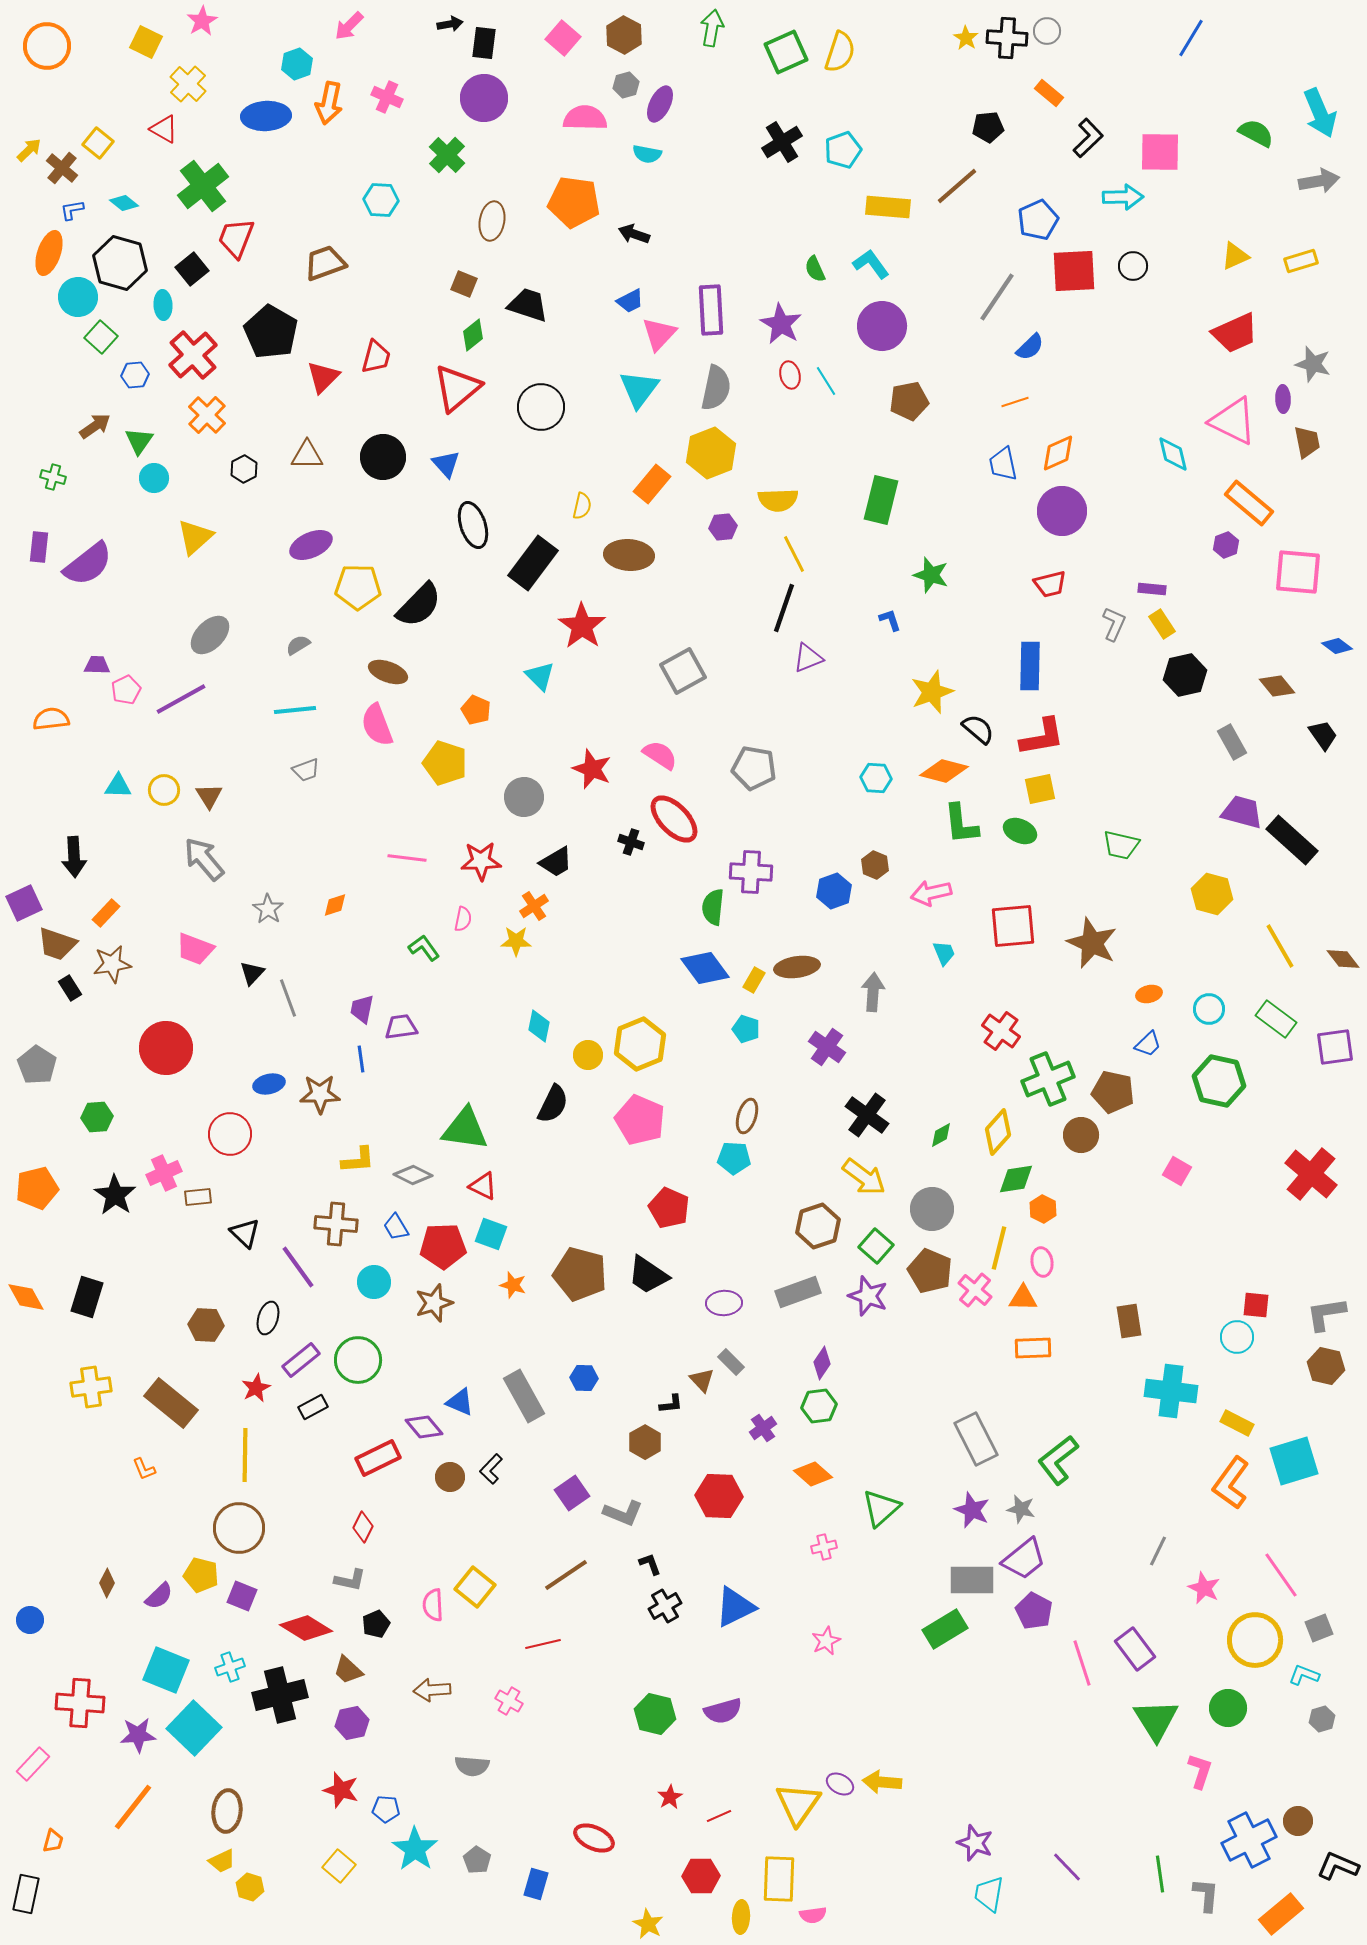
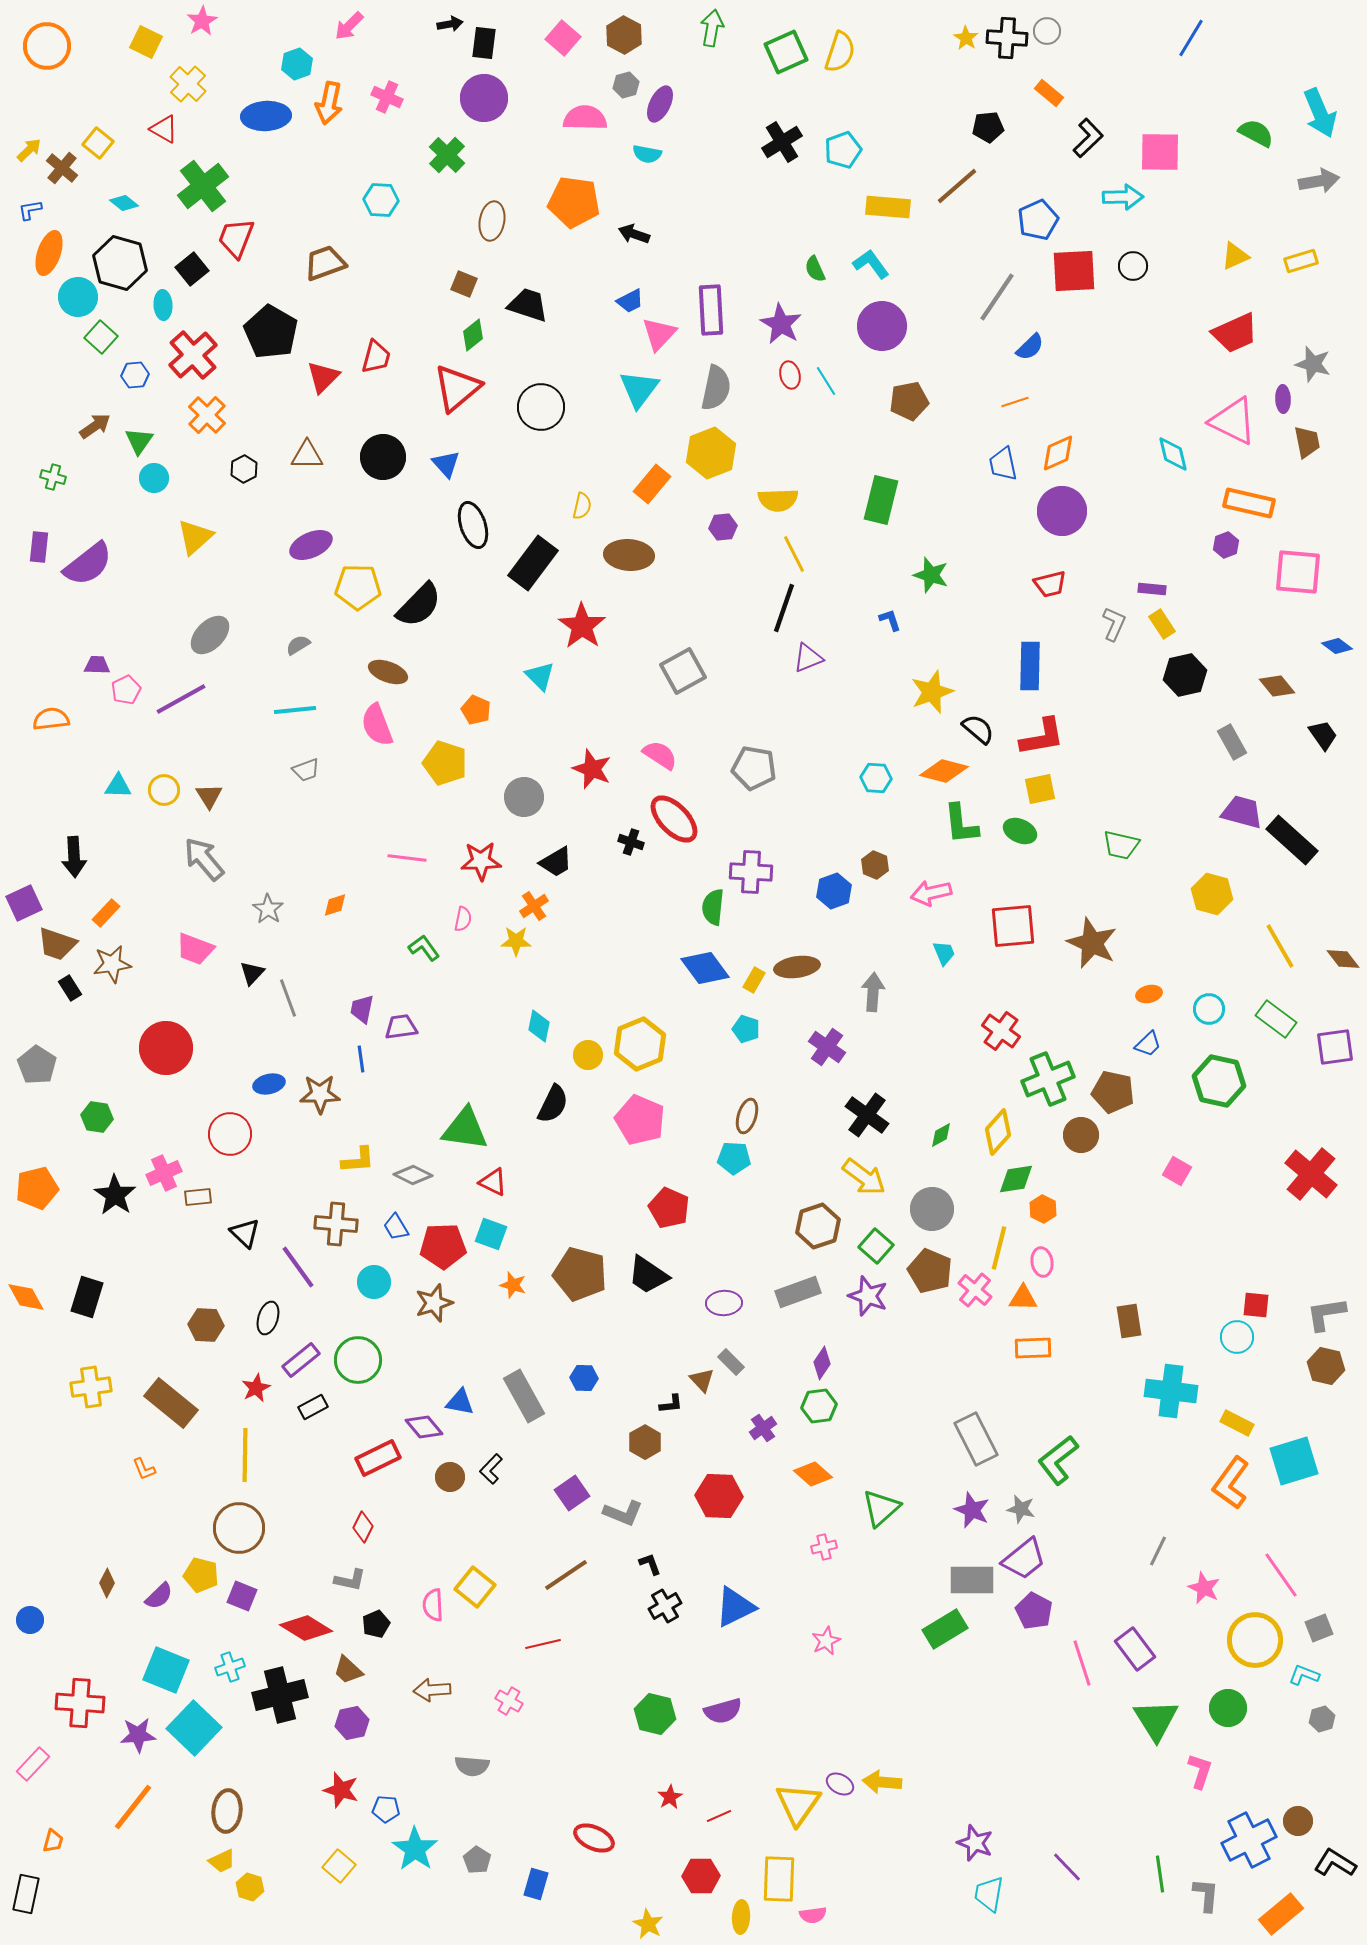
blue L-shape at (72, 210): moved 42 px left
orange rectangle at (1249, 503): rotated 27 degrees counterclockwise
green hexagon at (97, 1117): rotated 12 degrees clockwise
red triangle at (483, 1186): moved 10 px right, 4 px up
blue triangle at (460, 1402): rotated 12 degrees counterclockwise
black L-shape at (1338, 1866): moved 3 px left, 3 px up; rotated 9 degrees clockwise
